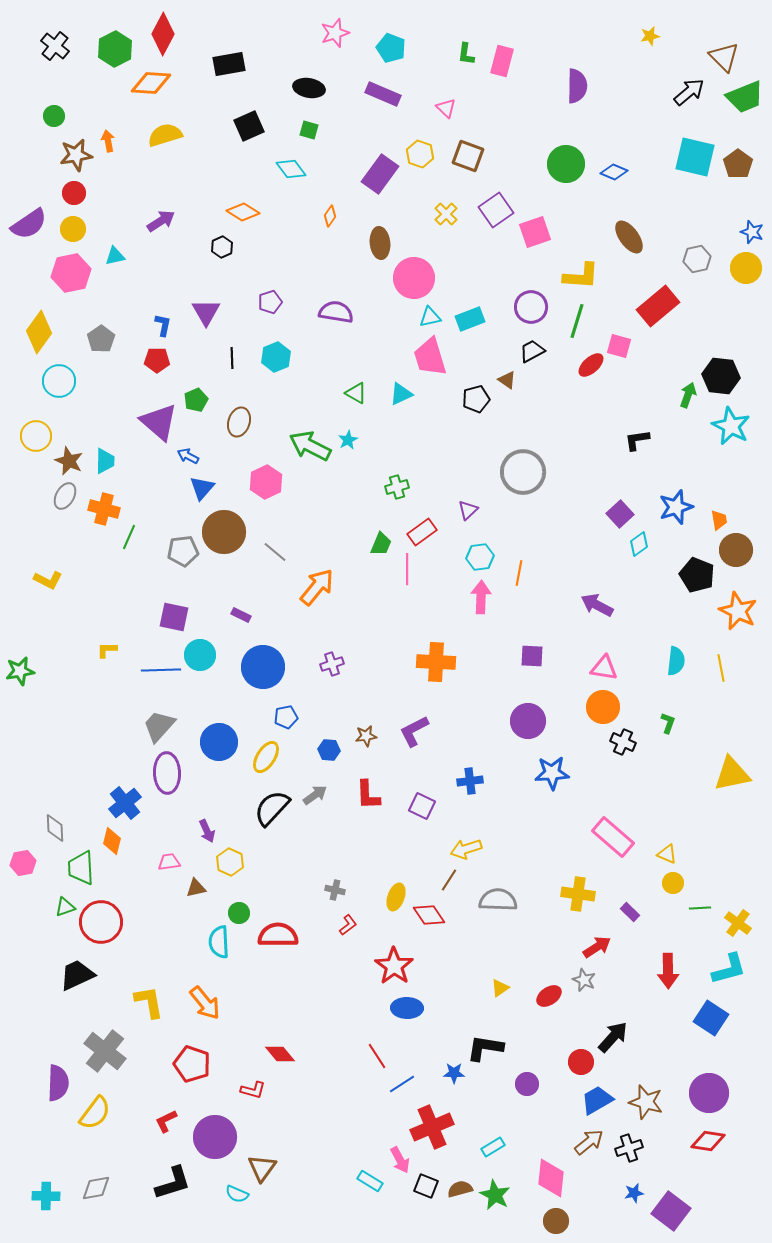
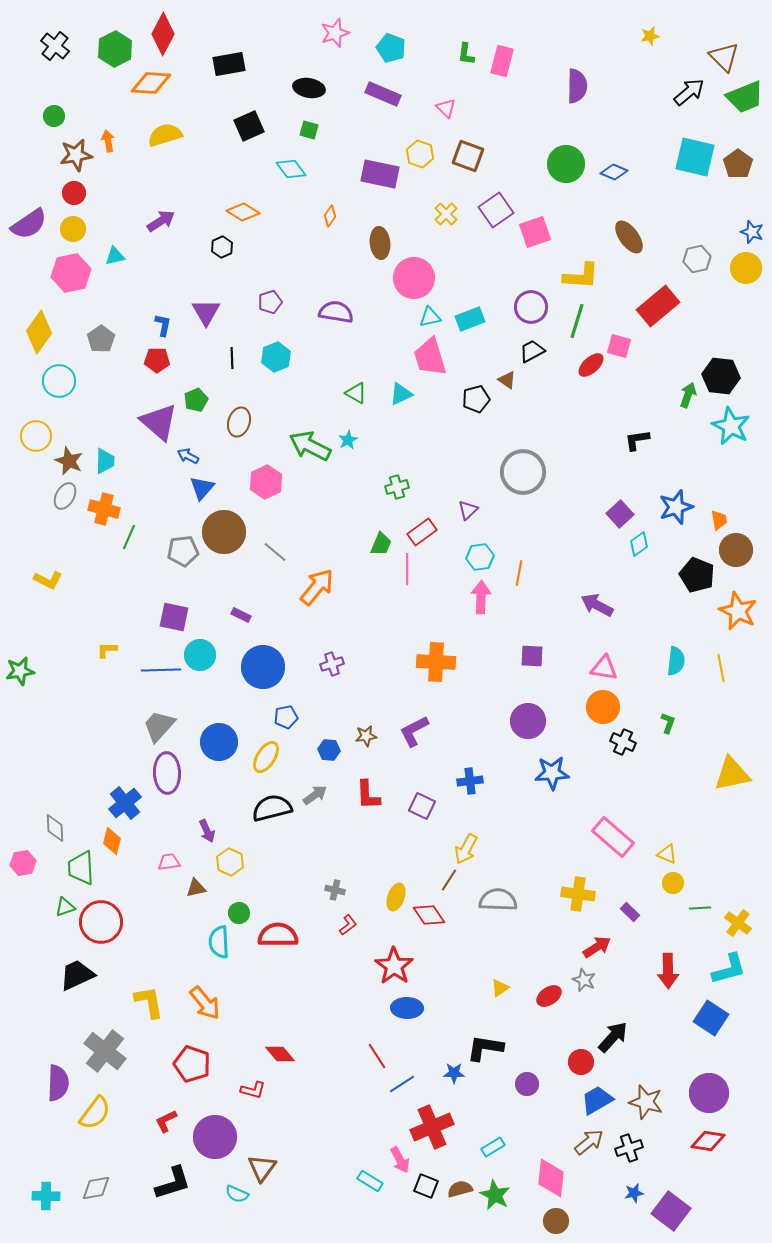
purple rectangle at (380, 174): rotated 66 degrees clockwise
black semicircle at (272, 808): rotated 33 degrees clockwise
yellow arrow at (466, 849): rotated 44 degrees counterclockwise
